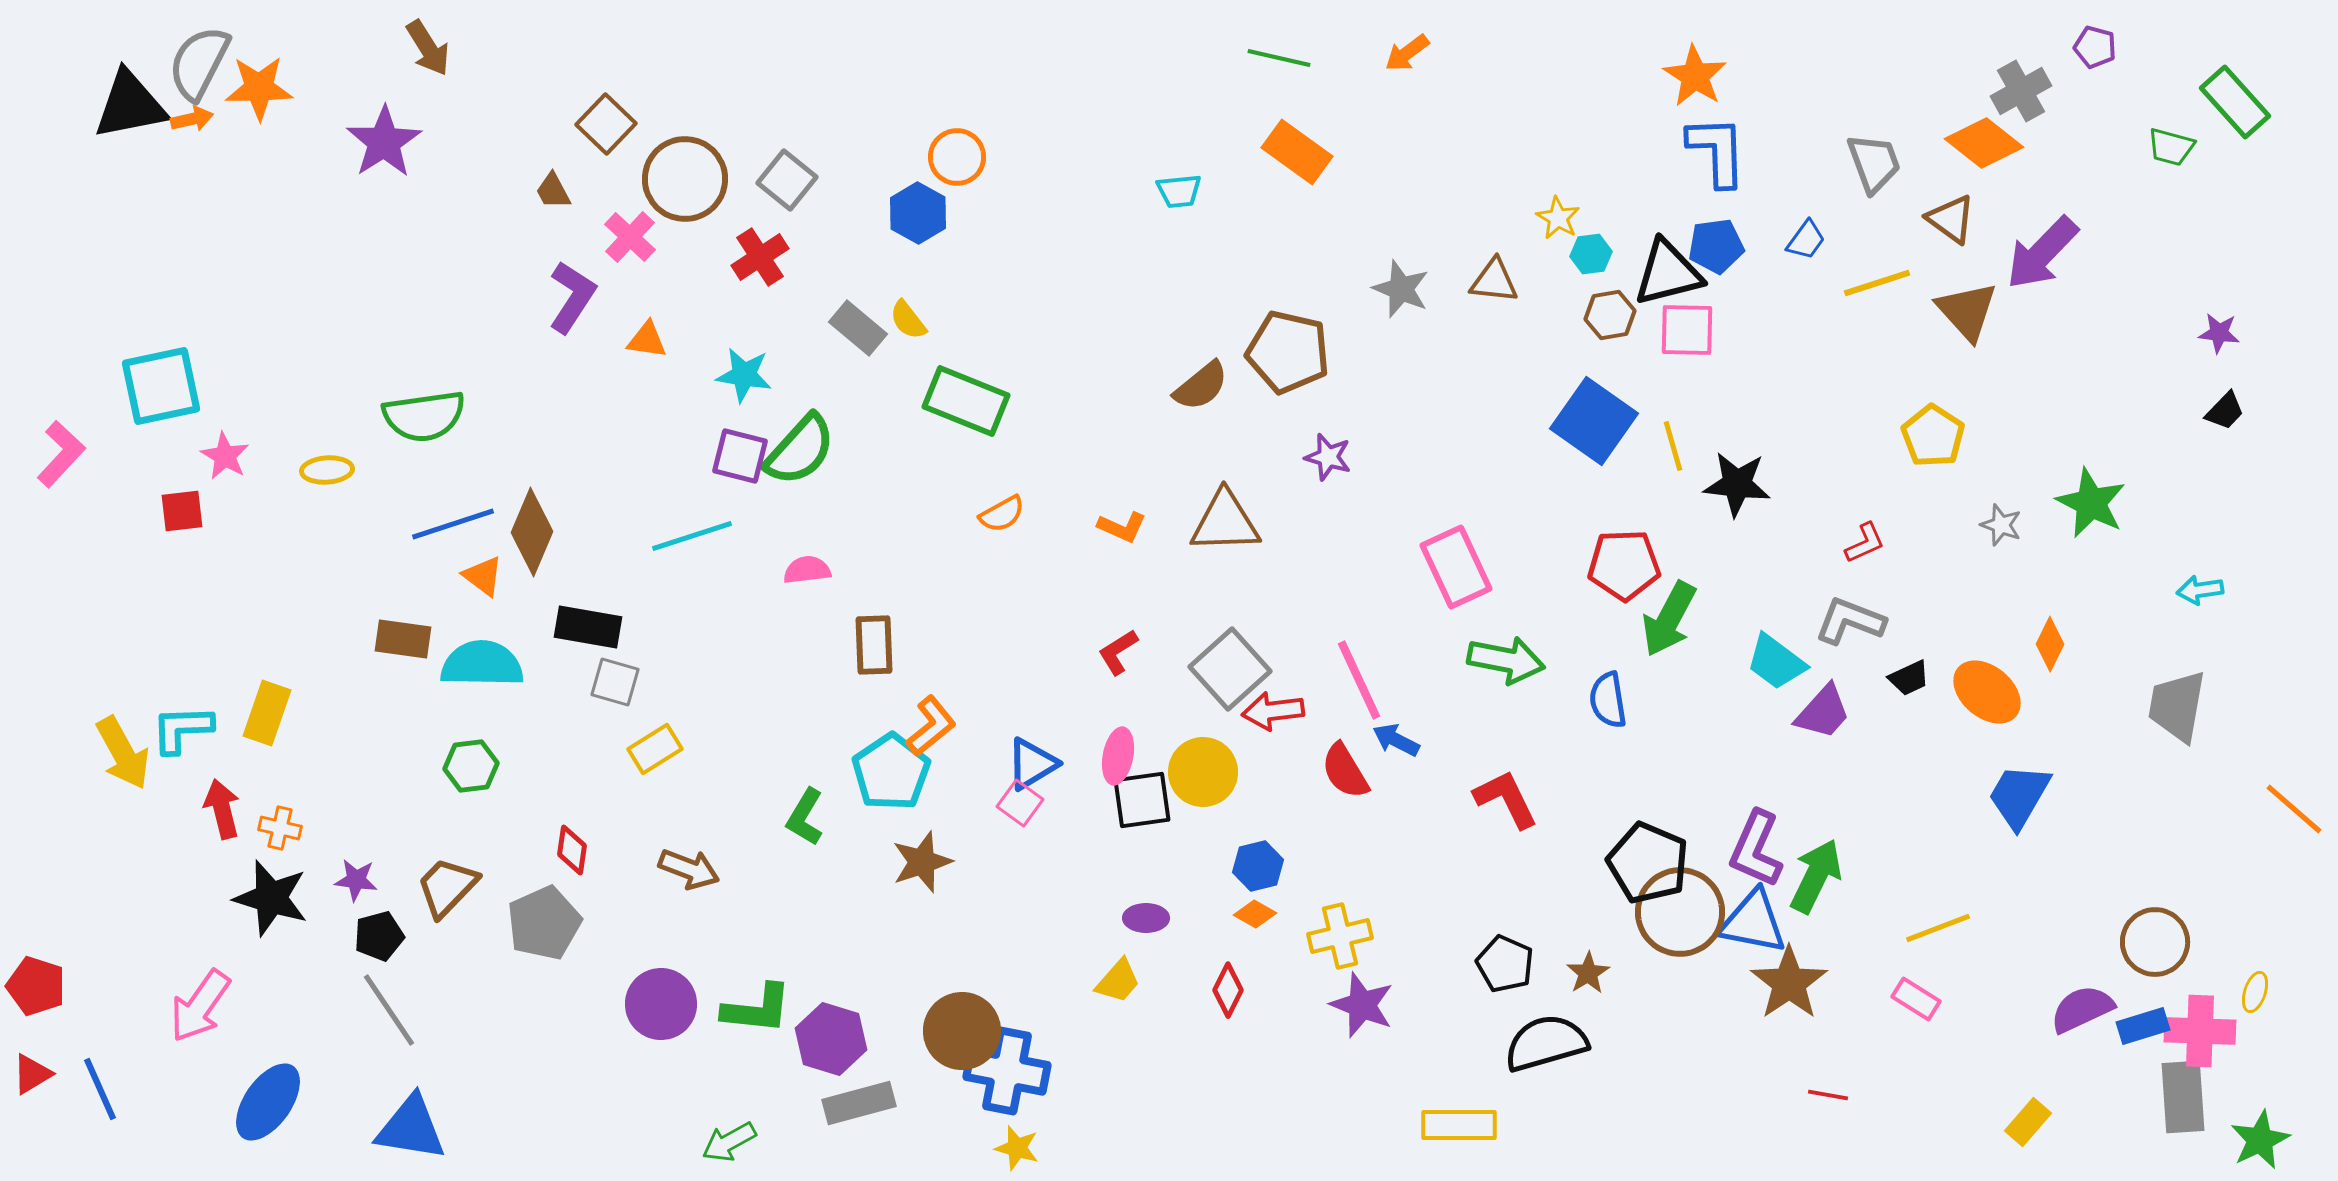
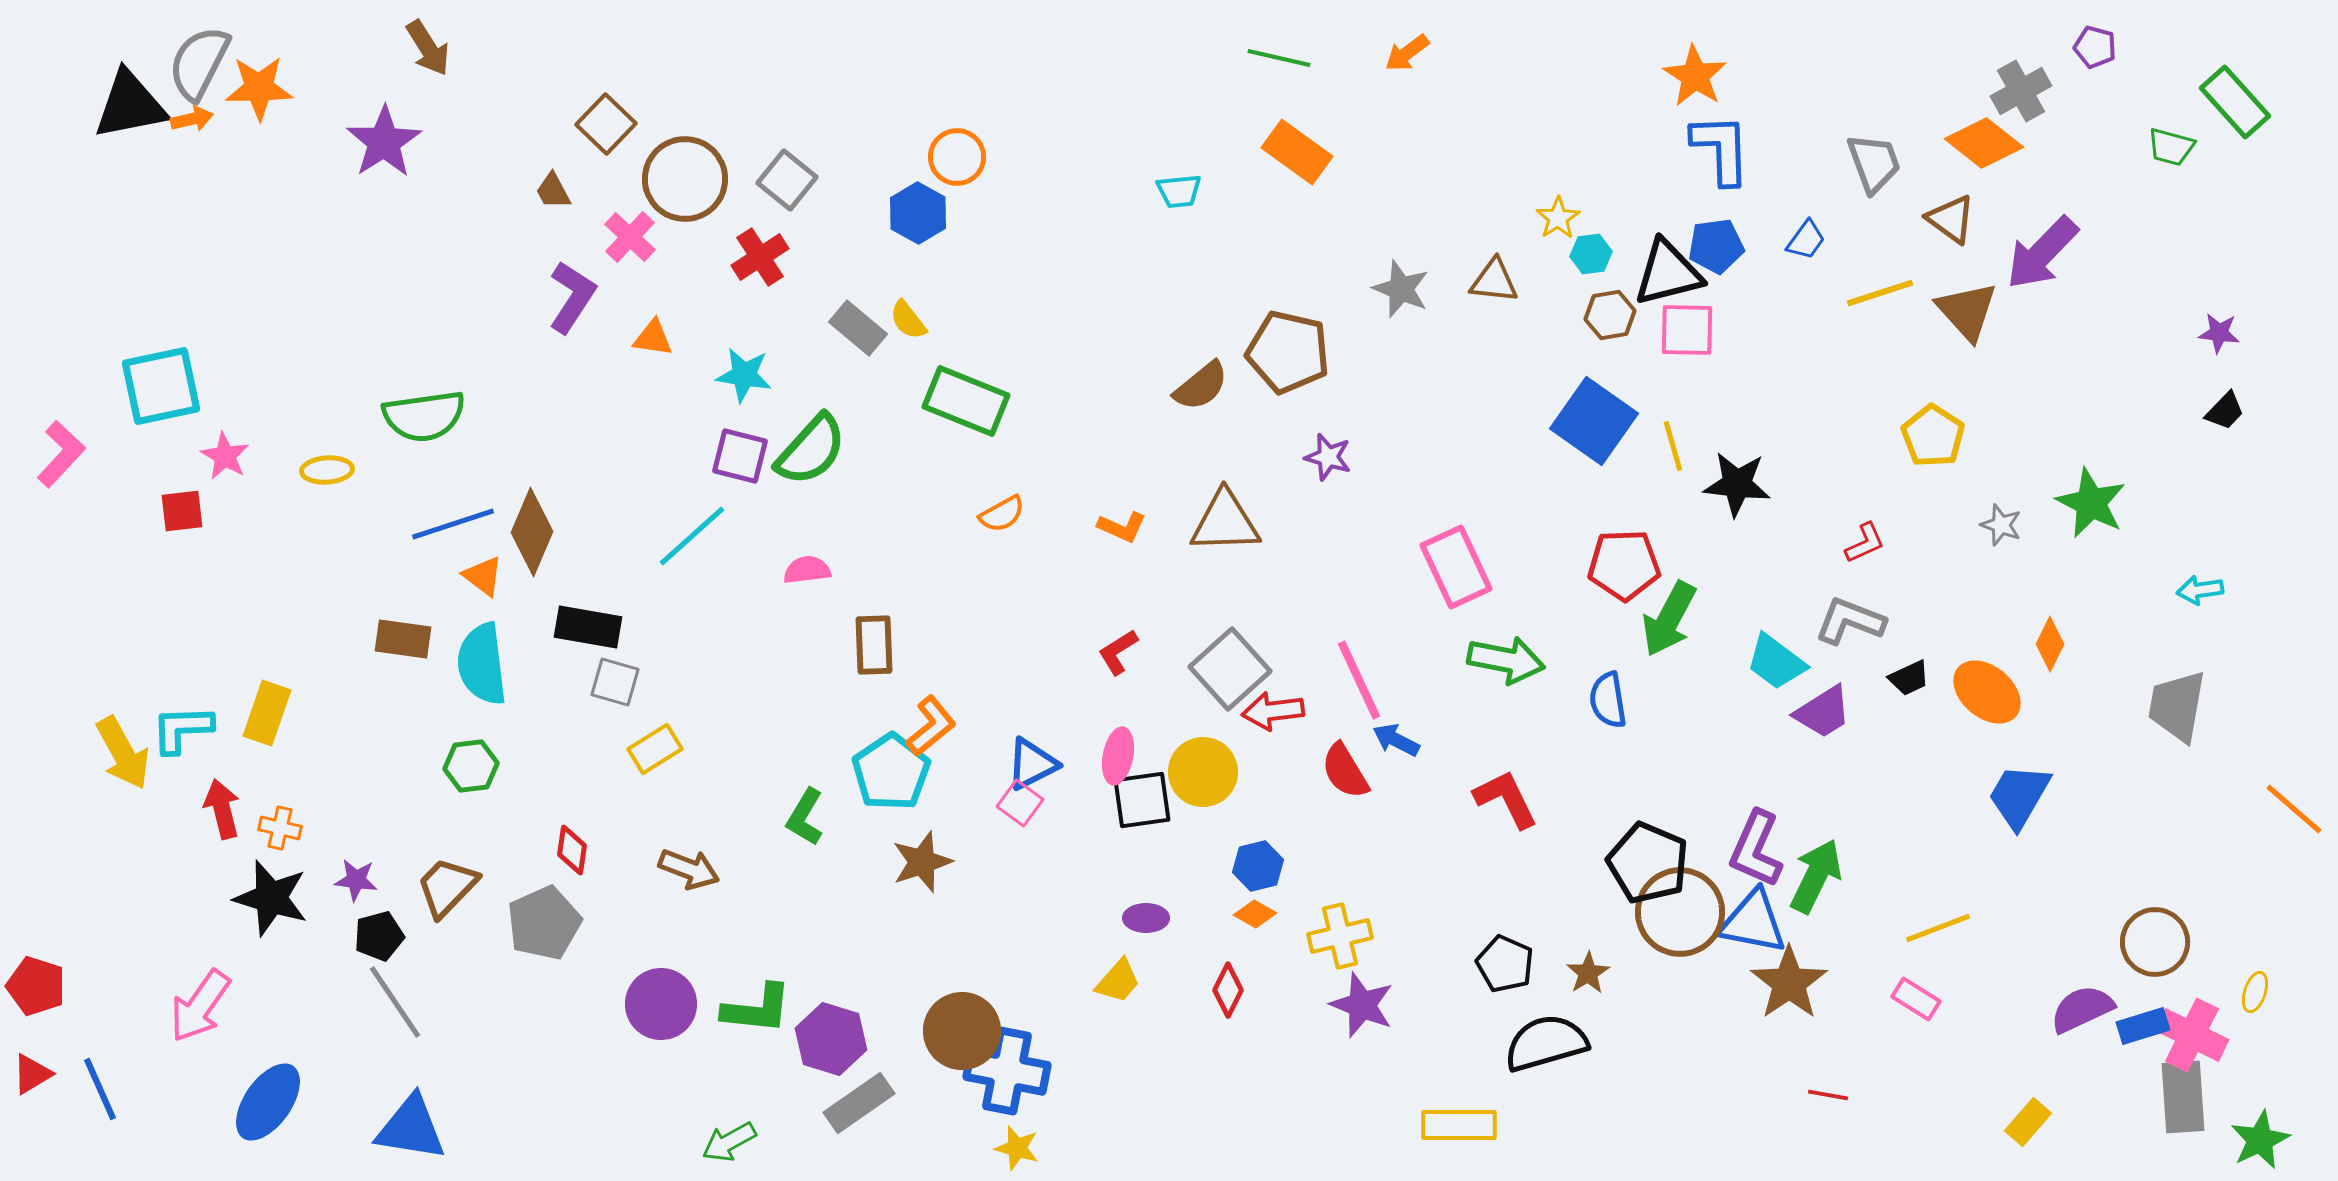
blue L-shape at (1717, 151): moved 4 px right, 2 px up
yellow star at (1558, 218): rotated 9 degrees clockwise
yellow line at (1877, 283): moved 3 px right, 10 px down
orange triangle at (647, 340): moved 6 px right, 2 px up
green semicircle at (800, 450): moved 11 px right
cyan line at (692, 536): rotated 24 degrees counterclockwise
cyan semicircle at (482, 664): rotated 98 degrees counterclockwise
purple trapezoid at (1823, 712): rotated 16 degrees clockwise
blue triangle at (1032, 764): rotated 4 degrees clockwise
gray line at (389, 1010): moved 6 px right, 8 px up
pink cross at (2200, 1031): moved 8 px left, 4 px down; rotated 24 degrees clockwise
gray rectangle at (859, 1103): rotated 20 degrees counterclockwise
